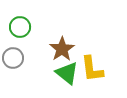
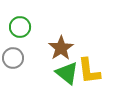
brown star: moved 1 px left, 1 px up
yellow L-shape: moved 3 px left, 2 px down
